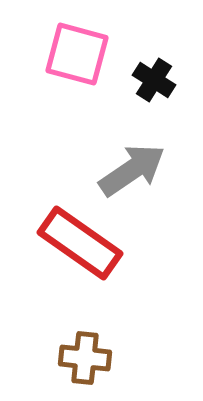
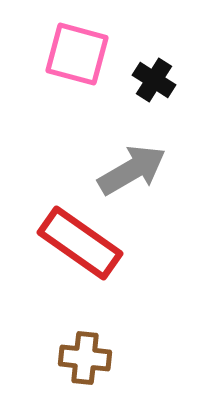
gray arrow: rotated 4 degrees clockwise
